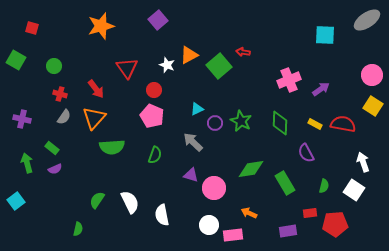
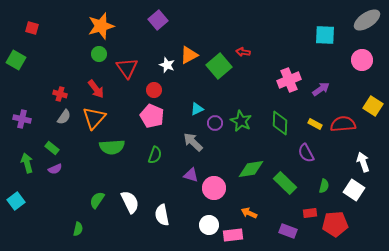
green circle at (54, 66): moved 45 px right, 12 px up
pink circle at (372, 75): moved 10 px left, 15 px up
red semicircle at (343, 124): rotated 15 degrees counterclockwise
green rectangle at (285, 183): rotated 15 degrees counterclockwise
purple rectangle at (288, 231): rotated 30 degrees clockwise
